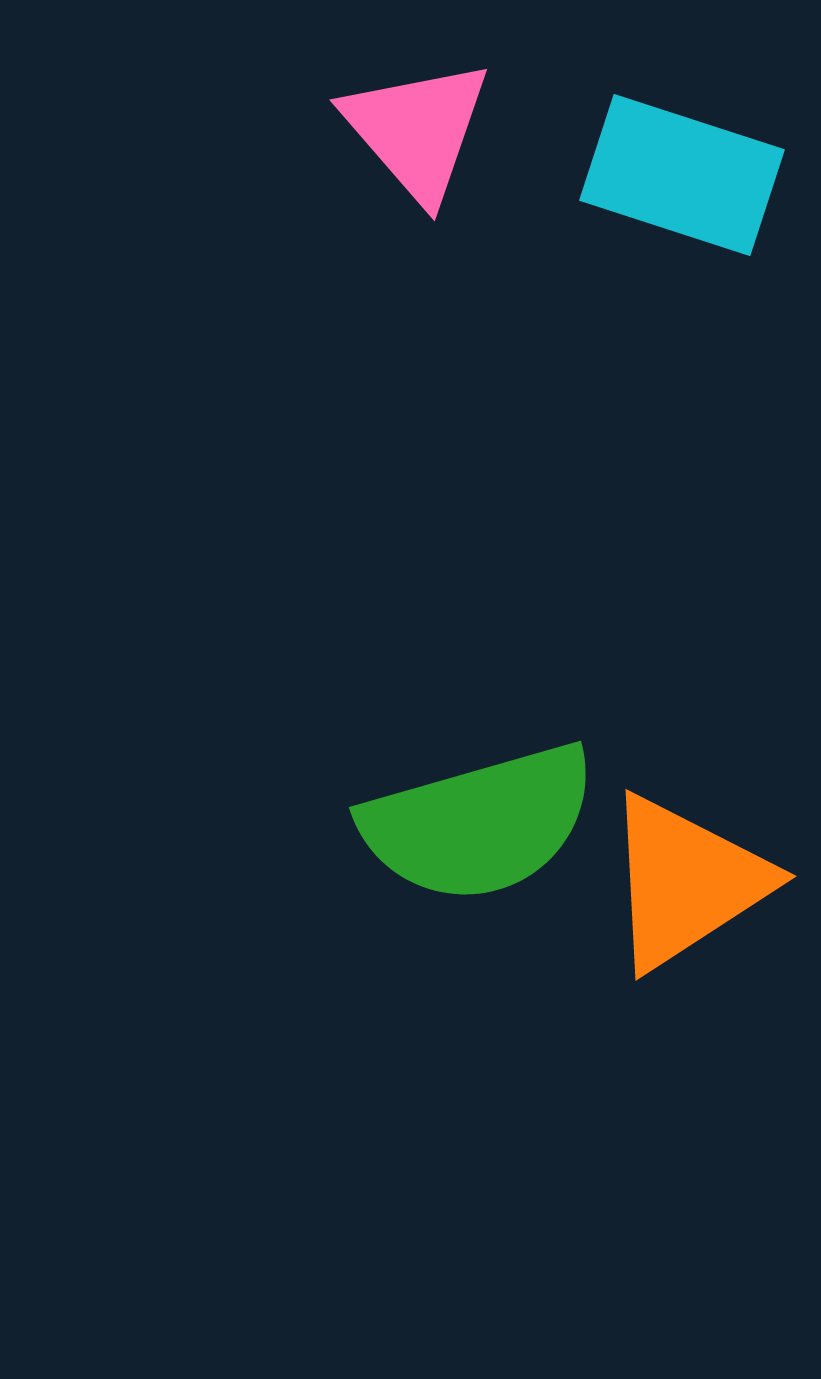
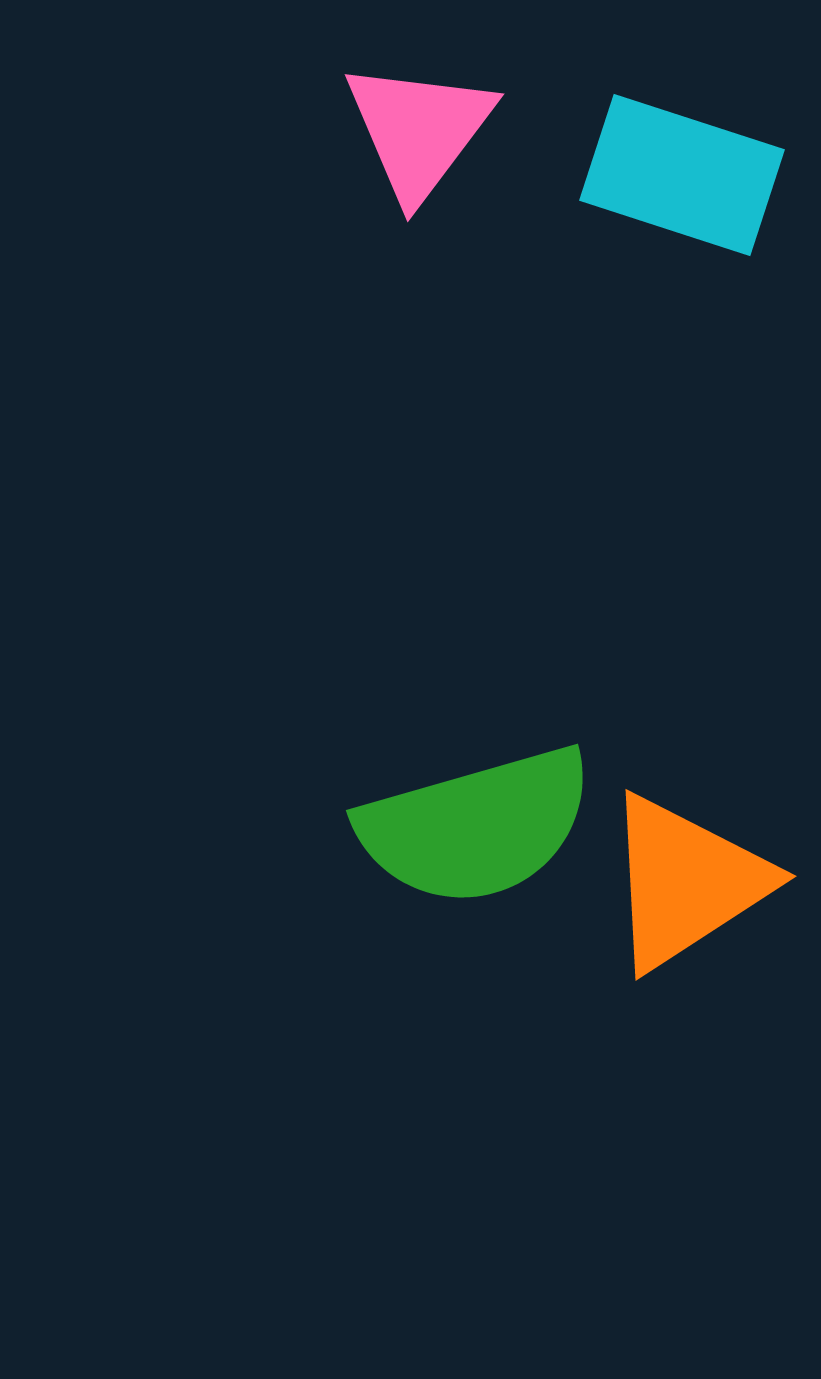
pink triangle: moved 2 px right; rotated 18 degrees clockwise
green semicircle: moved 3 px left, 3 px down
